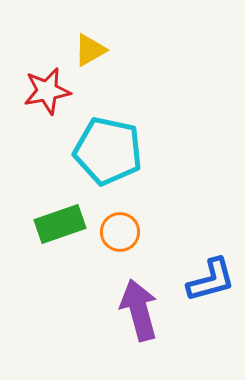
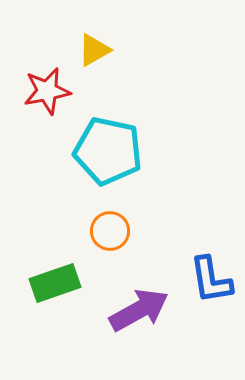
yellow triangle: moved 4 px right
green rectangle: moved 5 px left, 59 px down
orange circle: moved 10 px left, 1 px up
blue L-shape: rotated 96 degrees clockwise
purple arrow: rotated 76 degrees clockwise
